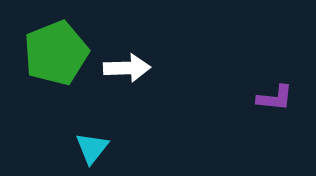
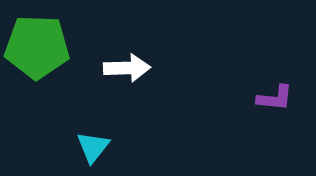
green pentagon: moved 19 px left, 6 px up; rotated 24 degrees clockwise
cyan triangle: moved 1 px right, 1 px up
